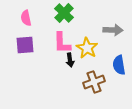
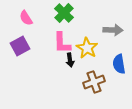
pink semicircle: rotated 21 degrees counterclockwise
purple square: moved 5 px left, 1 px down; rotated 24 degrees counterclockwise
blue semicircle: moved 1 px up
